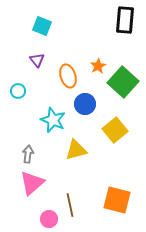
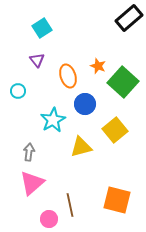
black rectangle: moved 4 px right, 2 px up; rotated 44 degrees clockwise
cyan square: moved 2 px down; rotated 36 degrees clockwise
orange star: rotated 21 degrees counterclockwise
cyan star: rotated 20 degrees clockwise
yellow triangle: moved 5 px right, 3 px up
gray arrow: moved 1 px right, 2 px up
